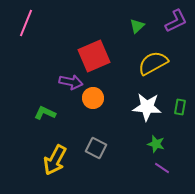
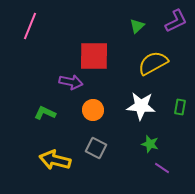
pink line: moved 4 px right, 3 px down
red square: rotated 24 degrees clockwise
orange circle: moved 12 px down
white star: moved 6 px left, 1 px up
green star: moved 6 px left
yellow arrow: rotated 76 degrees clockwise
